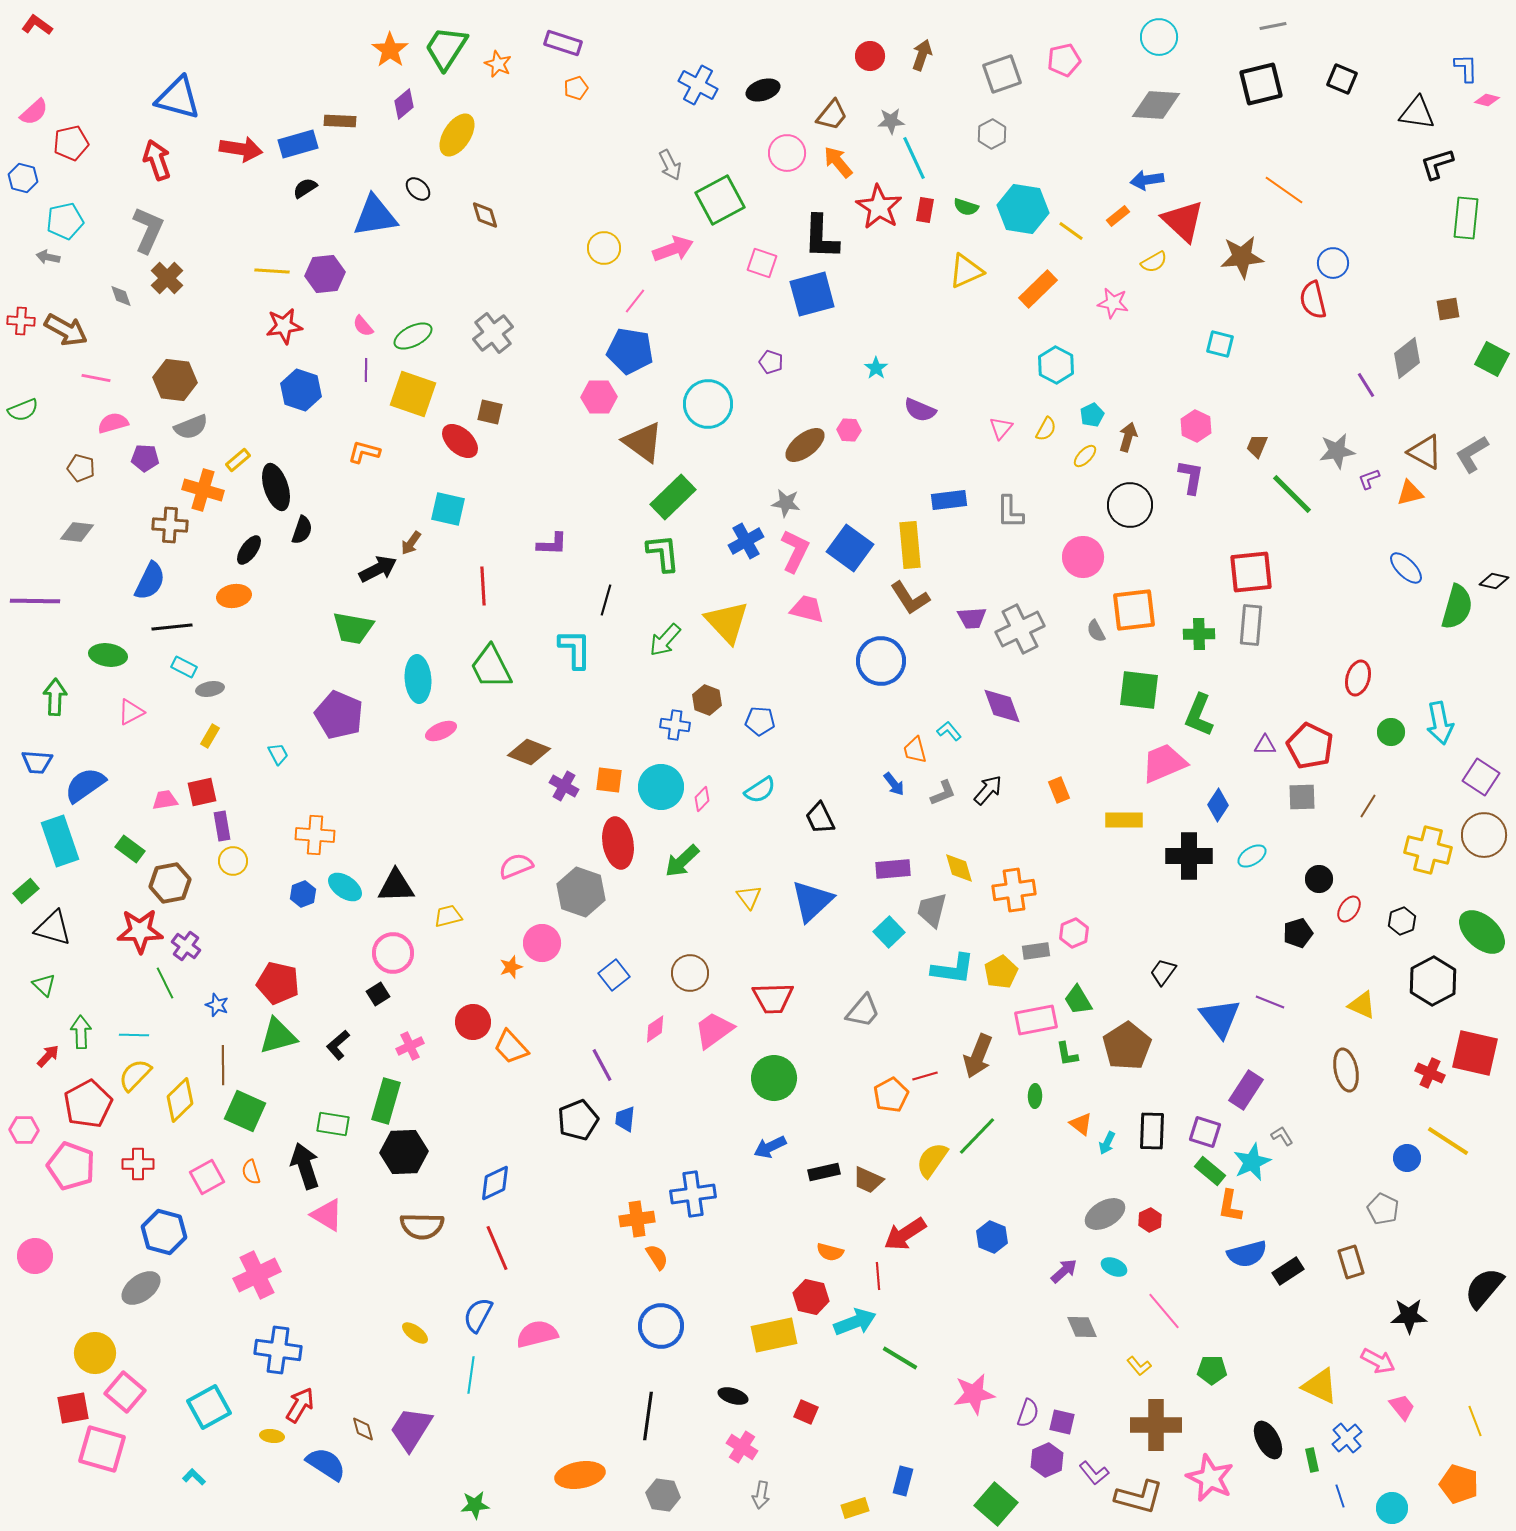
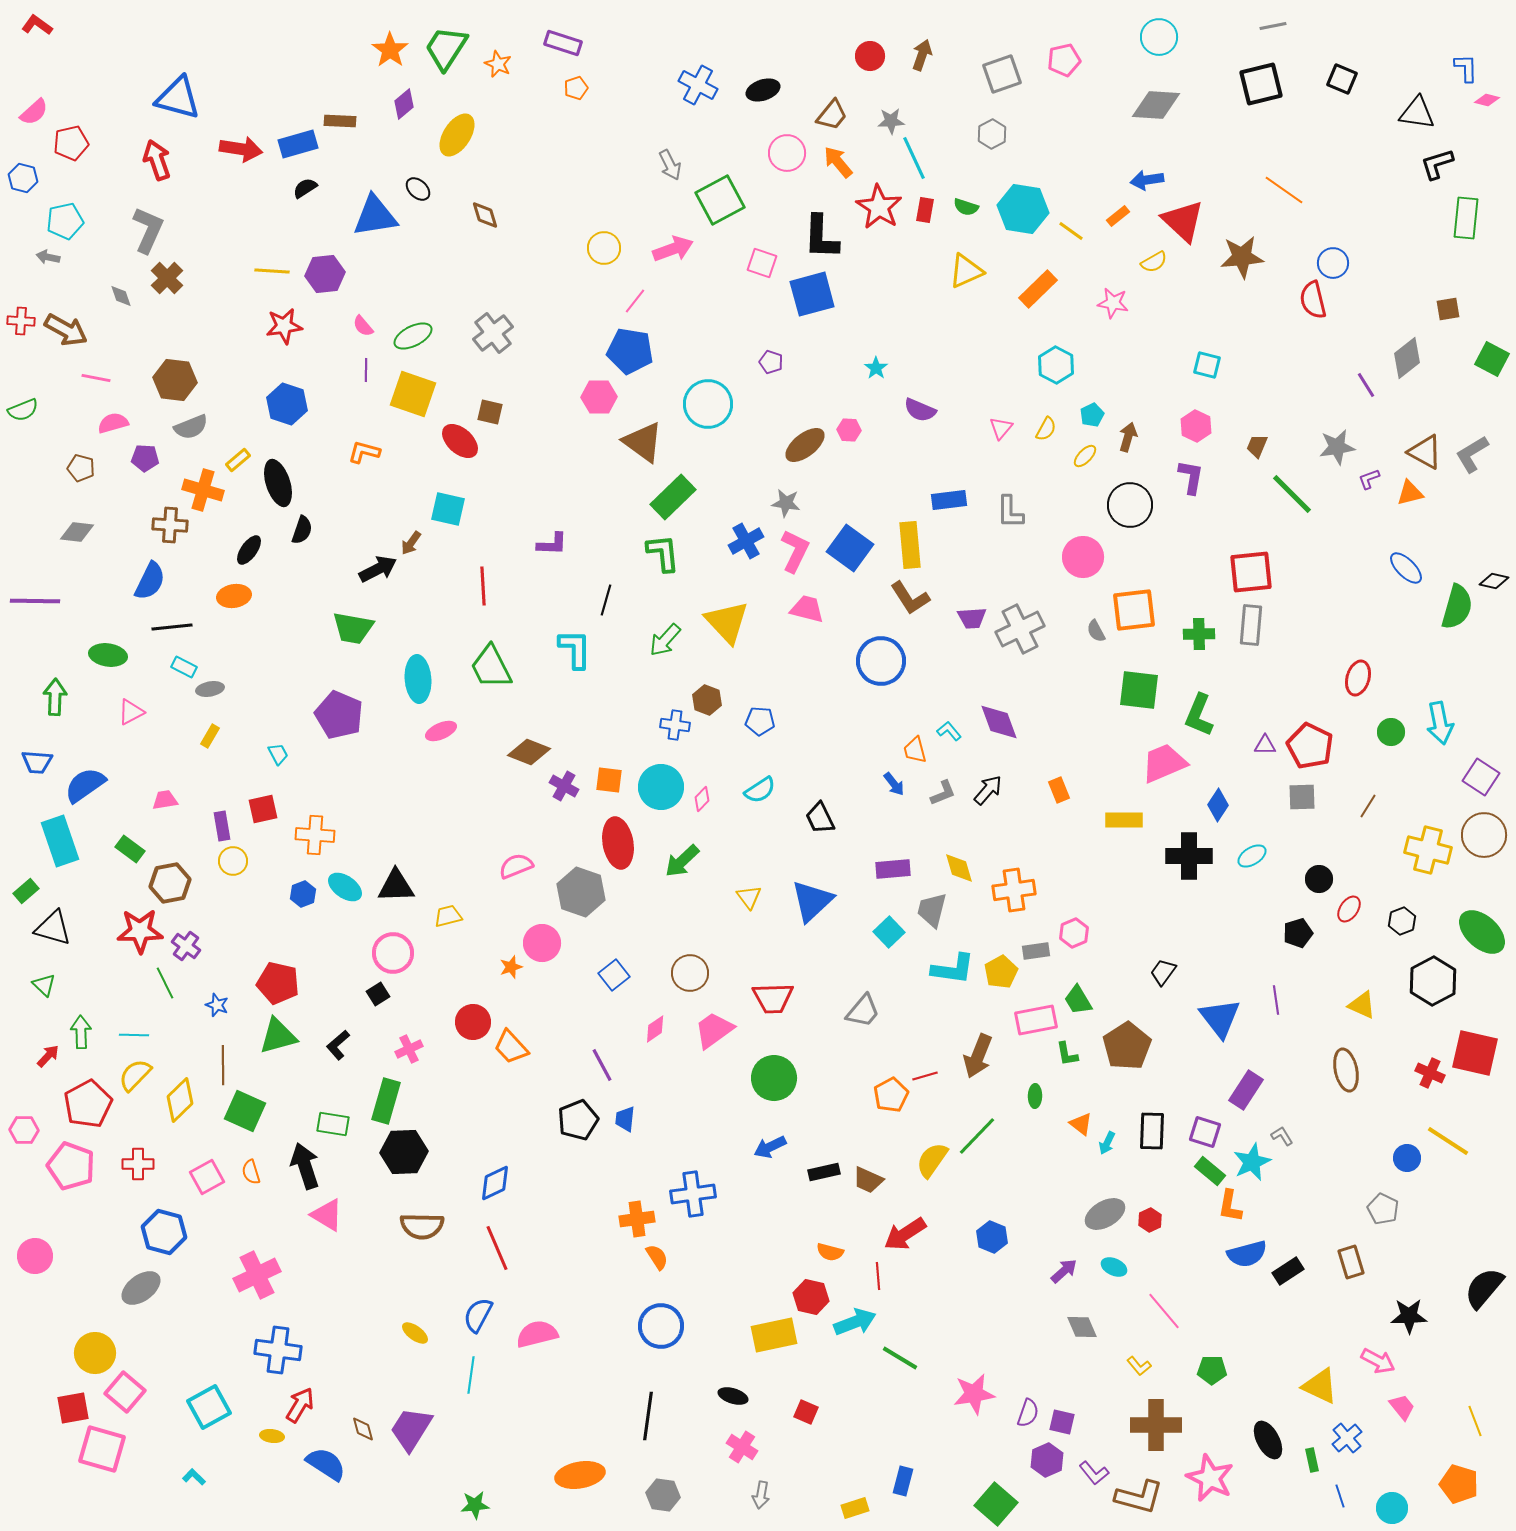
cyan square at (1220, 344): moved 13 px left, 21 px down
blue hexagon at (301, 390): moved 14 px left, 14 px down
gray star at (1337, 451): moved 4 px up
black ellipse at (276, 487): moved 2 px right, 4 px up
purple diamond at (1002, 706): moved 3 px left, 16 px down
red square at (202, 792): moved 61 px right, 17 px down
purple line at (1270, 1002): moved 6 px right, 2 px up; rotated 60 degrees clockwise
pink cross at (410, 1046): moved 1 px left, 3 px down
